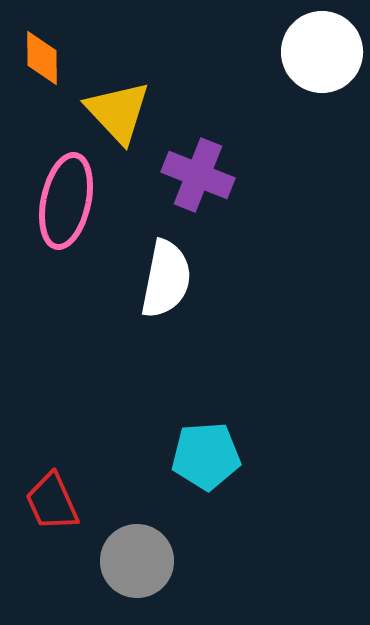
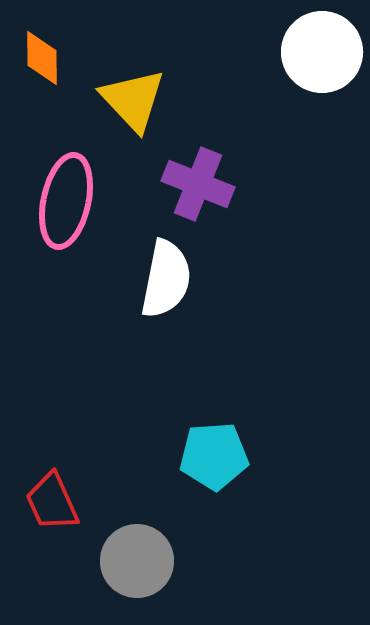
yellow triangle: moved 15 px right, 12 px up
purple cross: moved 9 px down
cyan pentagon: moved 8 px right
